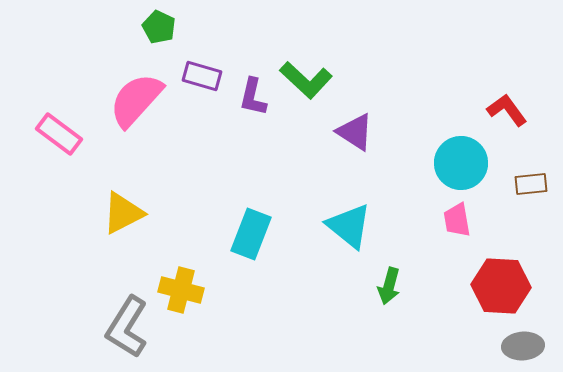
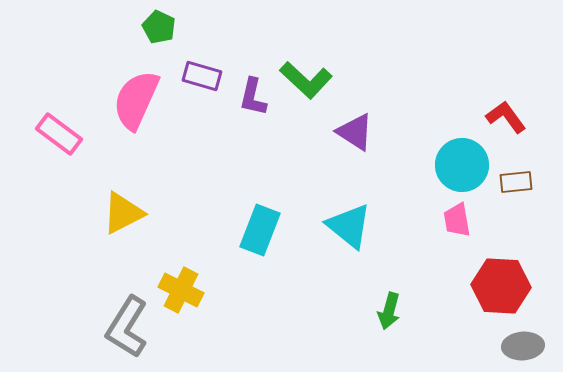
pink semicircle: rotated 18 degrees counterclockwise
red L-shape: moved 1 px left, 7 px down
cyan circle: moved 1 px right, 2 px down
brown rectangle: moved 15 px left, 2 px up
cyan rectangle: moved 9 px right, 4 px up
green arrow: moved 25 px down
yellow cross: rotated 12 degrees clockwise
